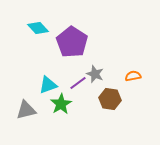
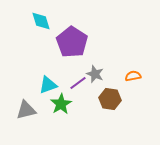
cyan diamond: moved 3 px right, 7 px up; rotated 25 degrees clockwise
